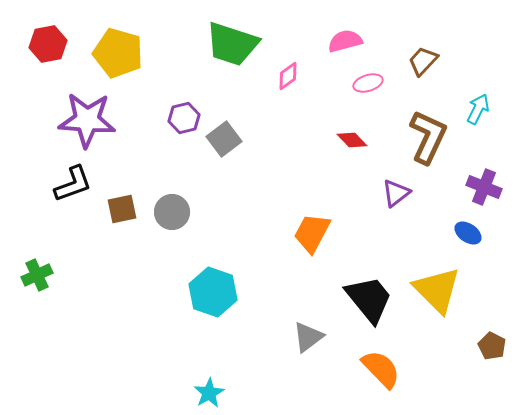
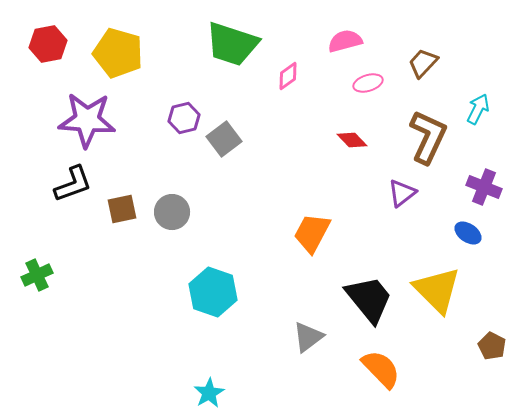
brown trapezoid: moved 2 px down
purple triangle: moved 6 px right
